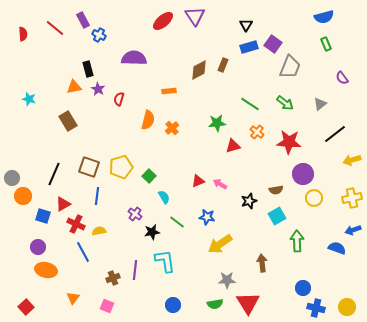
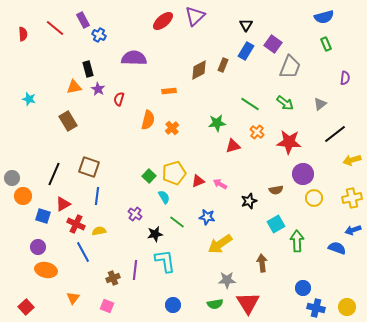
purple triangle at (195, 16): rotated 20 degrees clockwise
blue rectangle at (249, 47): moved 3 px left, 4 px down; rotated 42 degrees counterclockwise
purple semicircle at (342, 78): moved 3 px right; rotated 136 degrees counterclockwise
yellow pentagon at (121, 167): moved 53 px right, 6 px down
cyan square at (277, 216): moved 1 px left, 8 px down
black star at (152, 232): moved 3 px right, 2 px down
